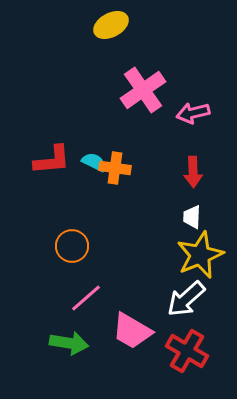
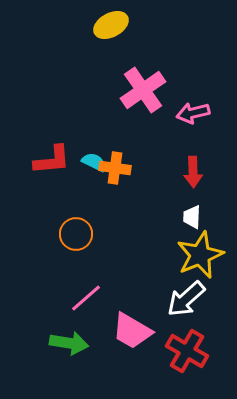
orange circle: moved 4 px right, 12 px up
